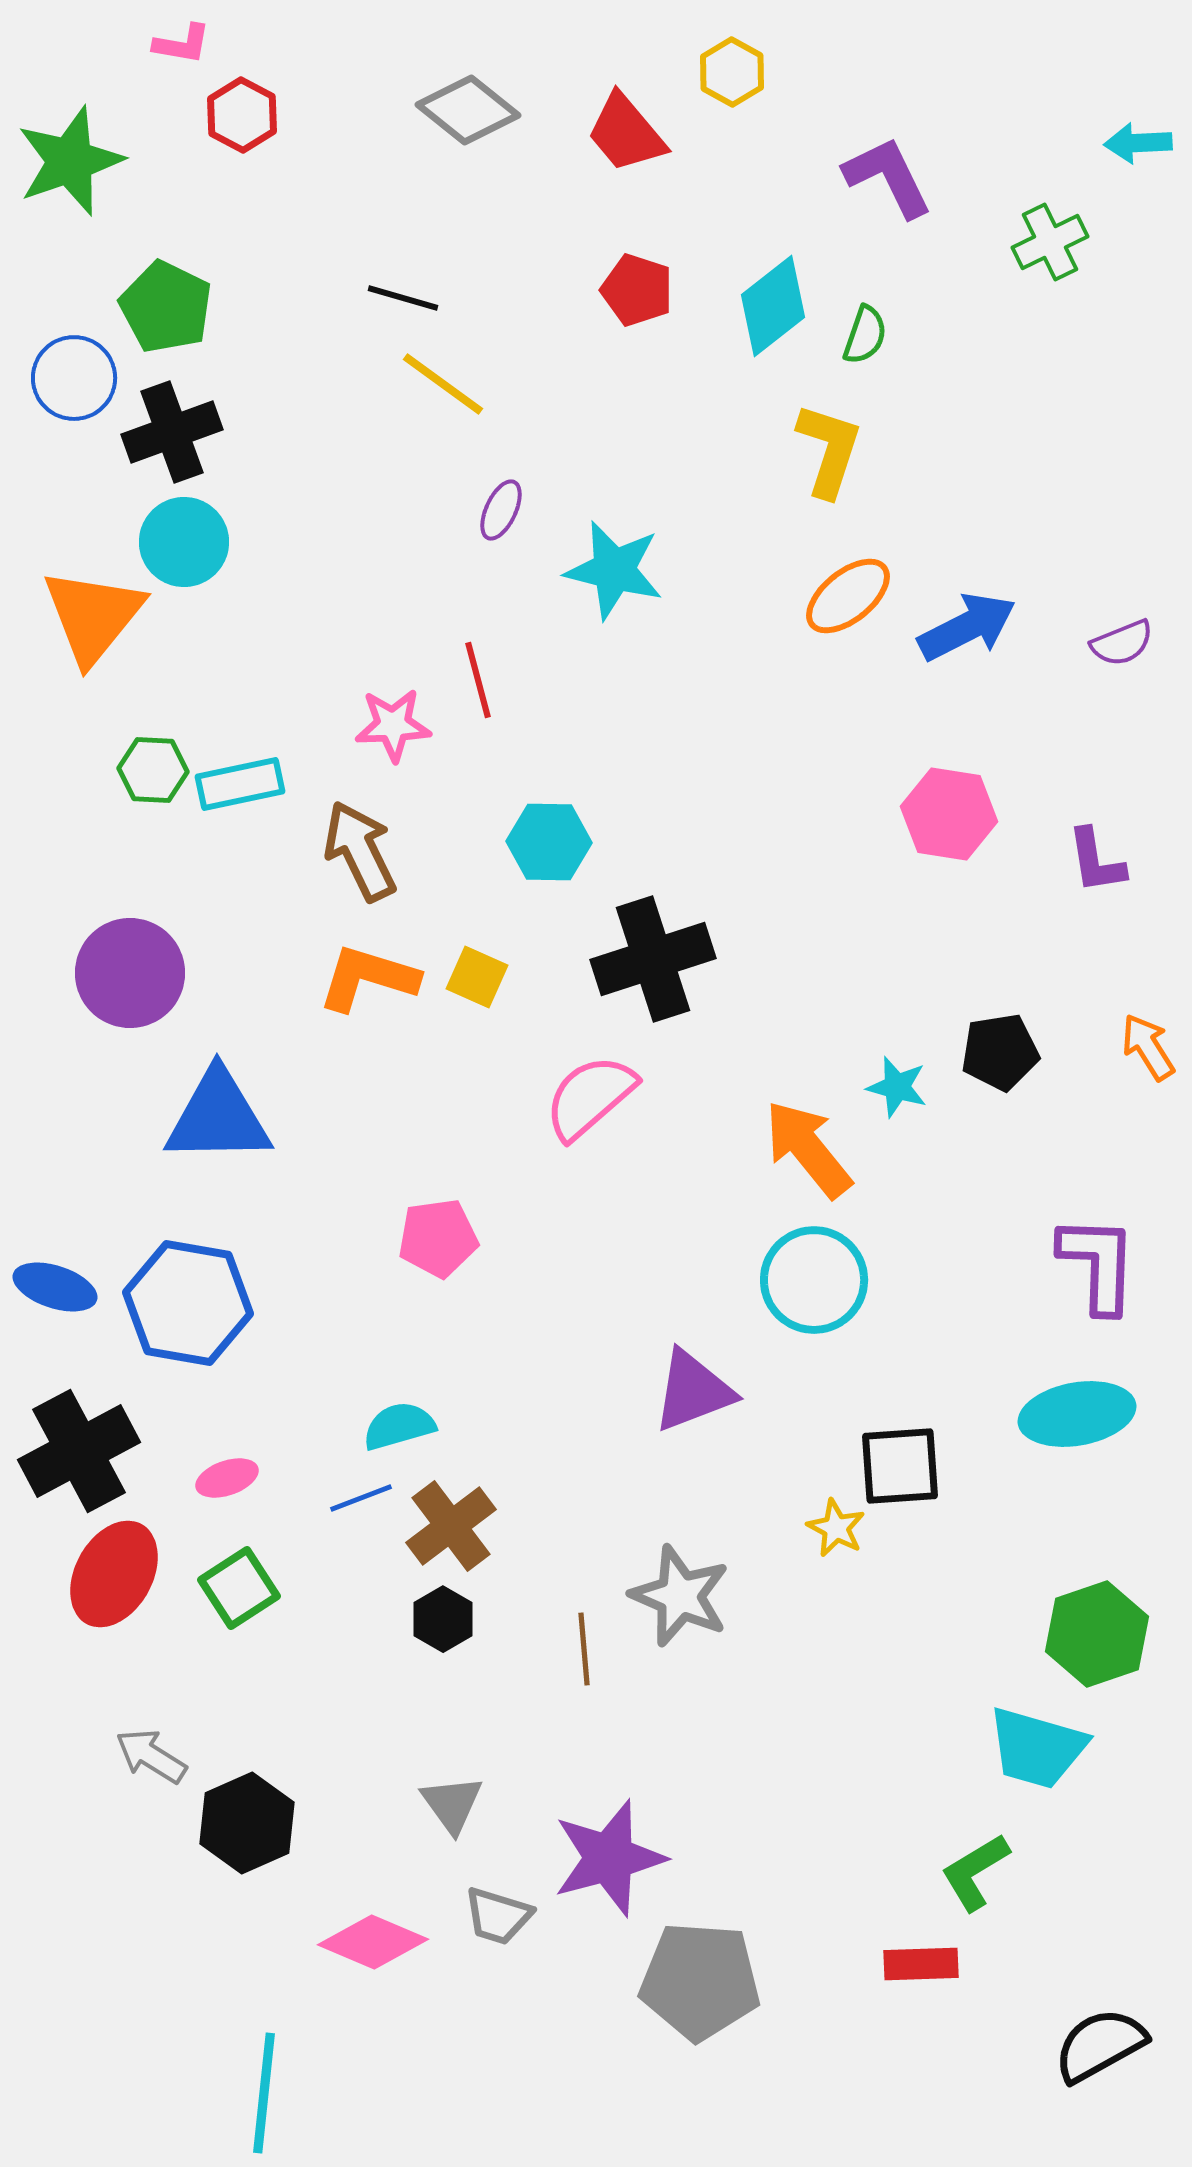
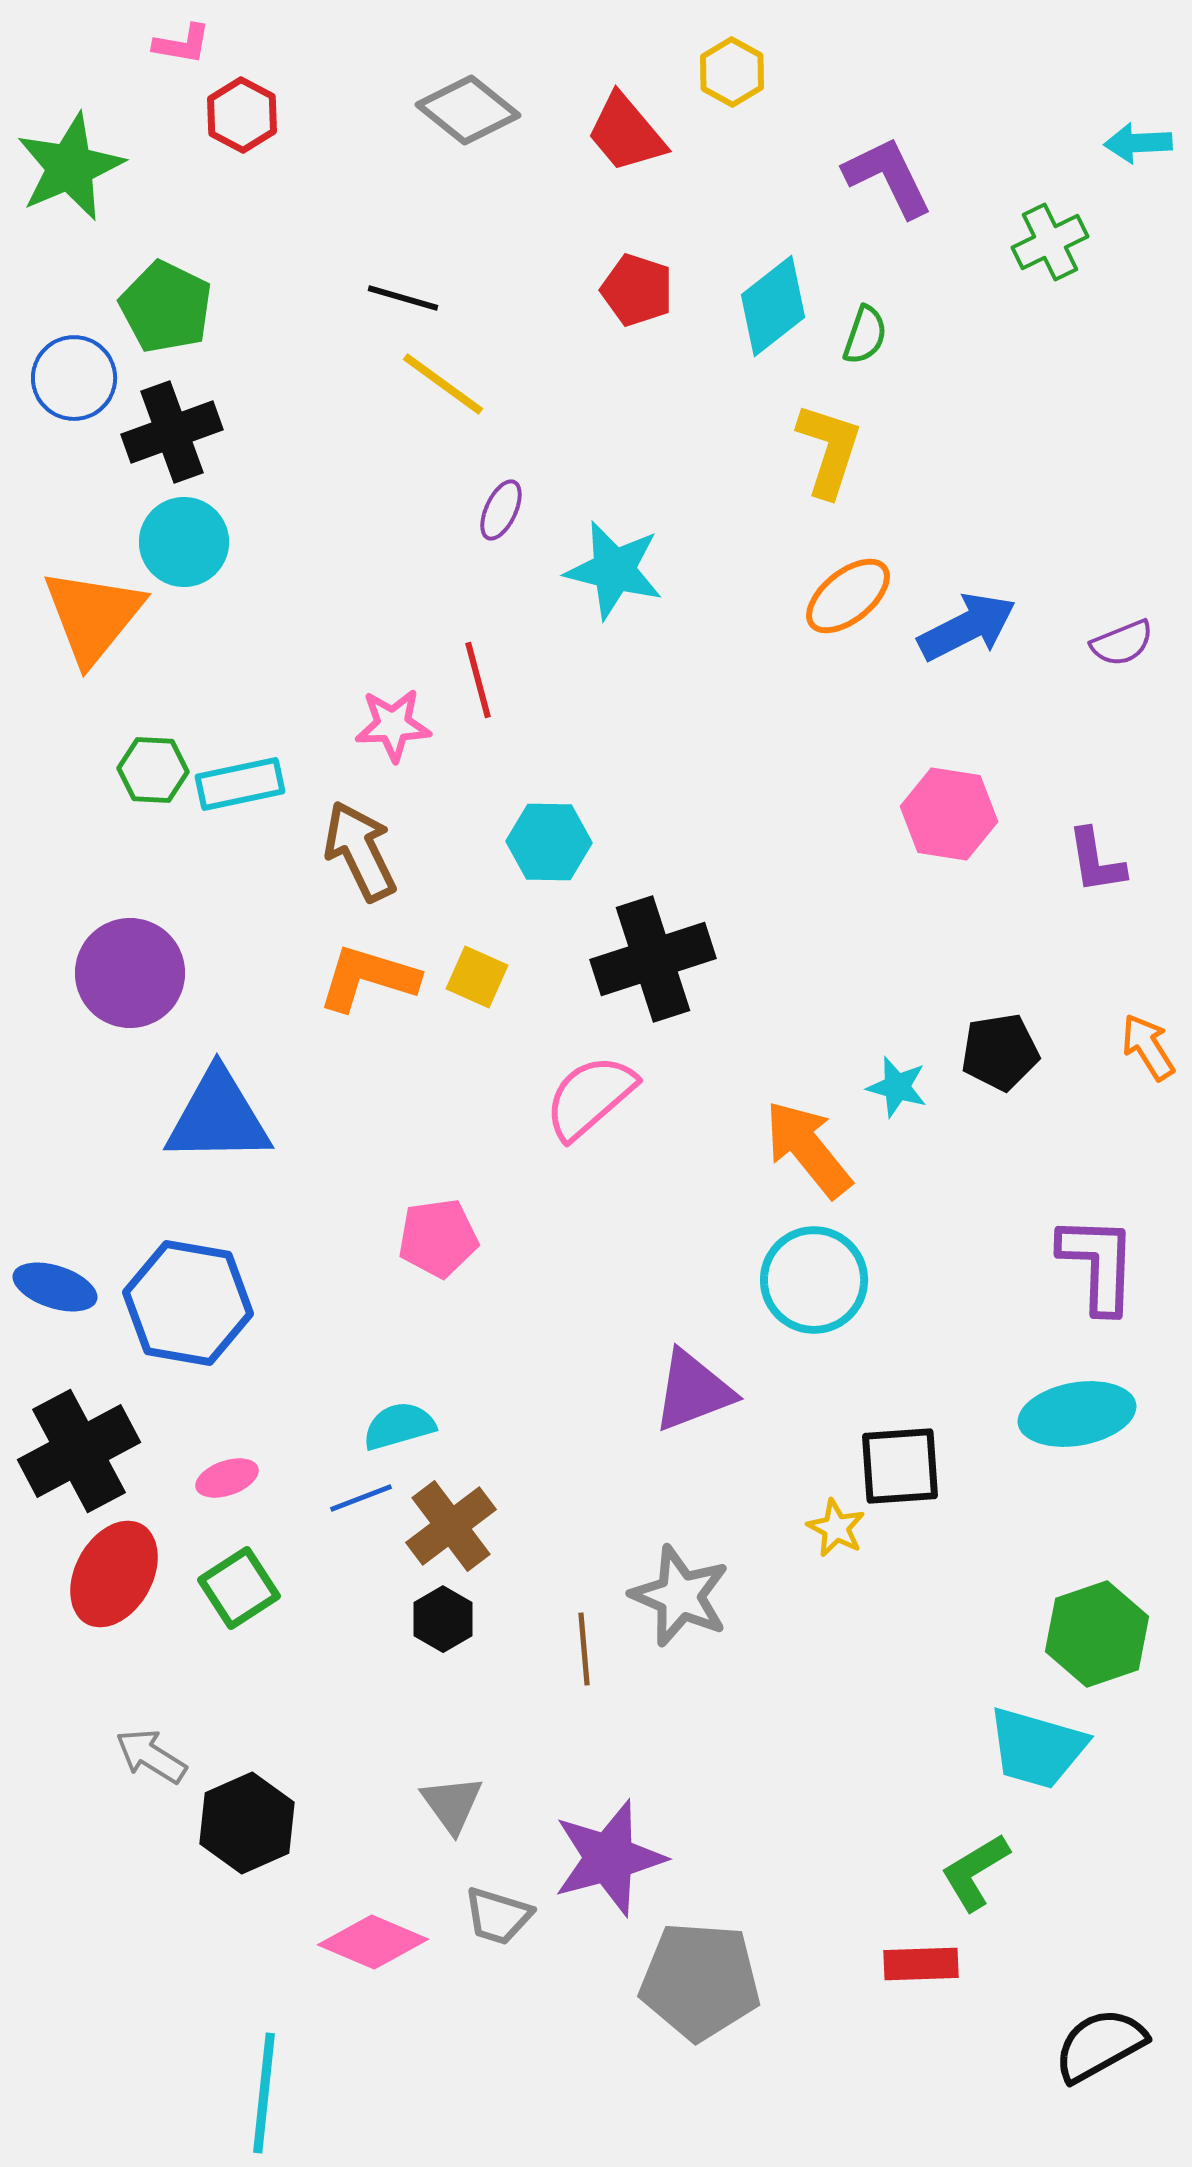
green star at (70, 161): moved 6 px down; rotated 4 degrees counterclockwise
